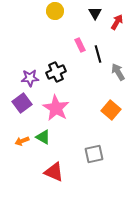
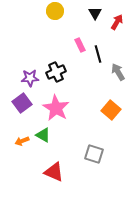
green triangle: moved 2 px up
gray square: rotated 30 degrees clockwise
